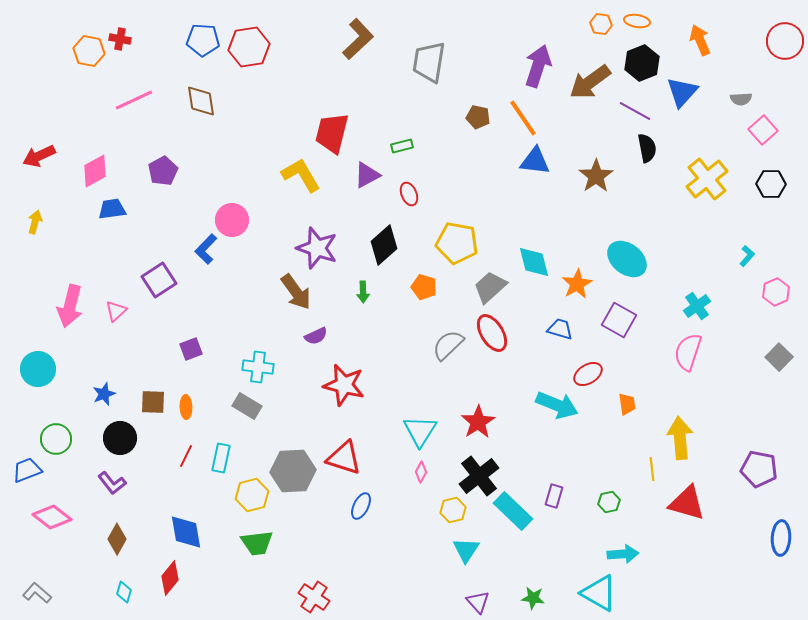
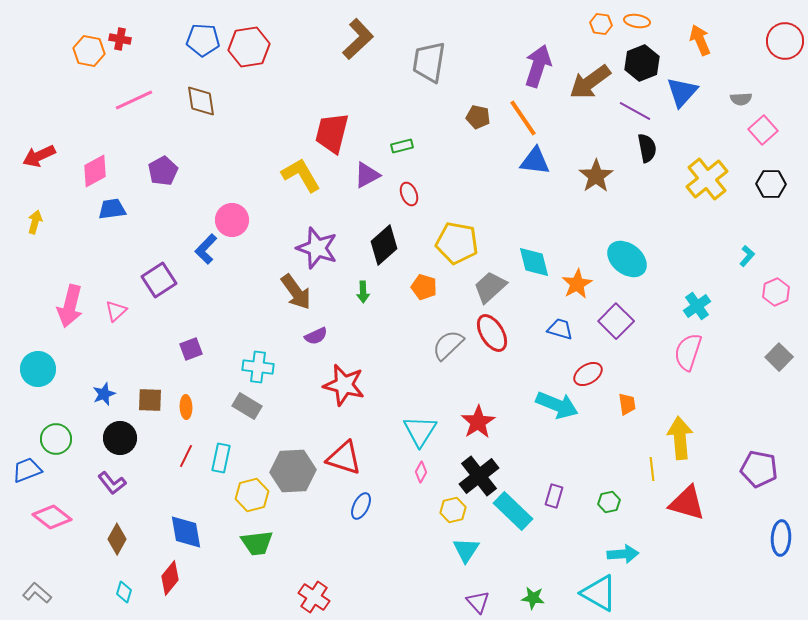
purple square at (619, 320): moved 3 px left, 1 px down; rotated 16 degrees clockwise
brown square at (153, 402): moved 3 px left, 2 px up
